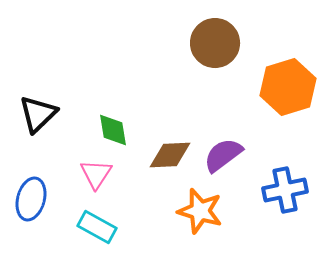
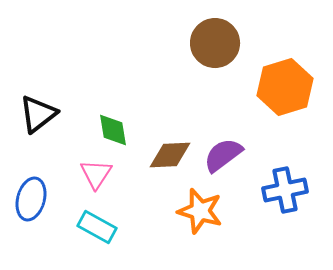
orange hexagon: moved 3 px left
black triangle: rotated 6 degrees clockwise
